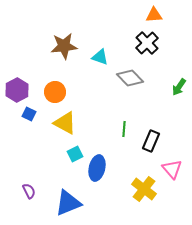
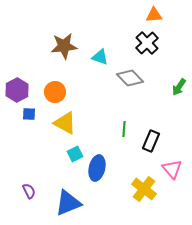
blue square: rotated 24 degrees counterclockwise
